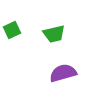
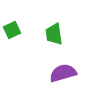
green trapezoid: rotated 95 degrees clockwise
